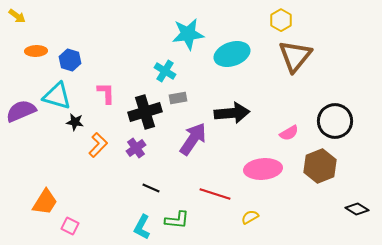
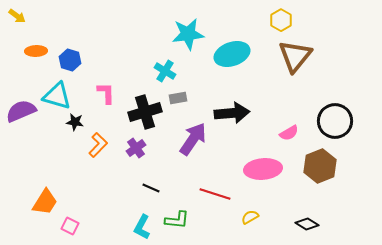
black diamond: moved 50 px left, 15 px down
